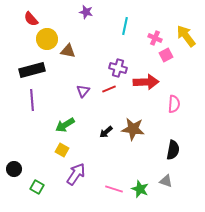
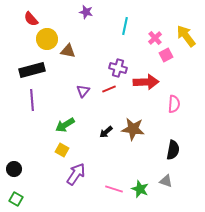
pink cross: rotated 24 degrees clockwise
green square: moved 21 px left, 12 px down
